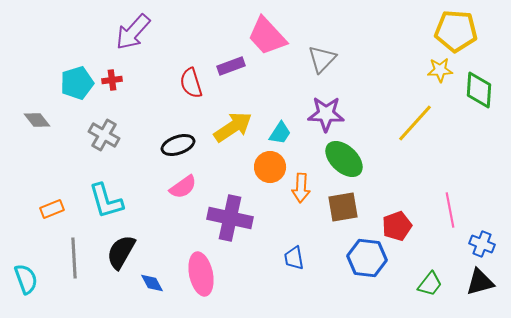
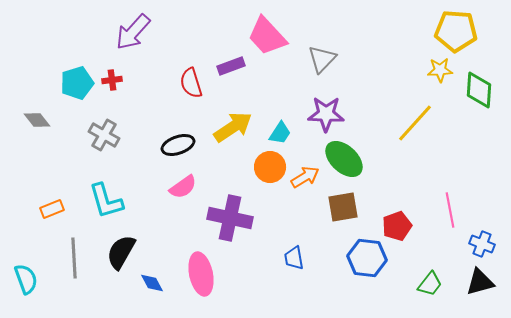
orange arrow: moved 4 px right, 11 px up; rotated 124 degrees counterclockwise
